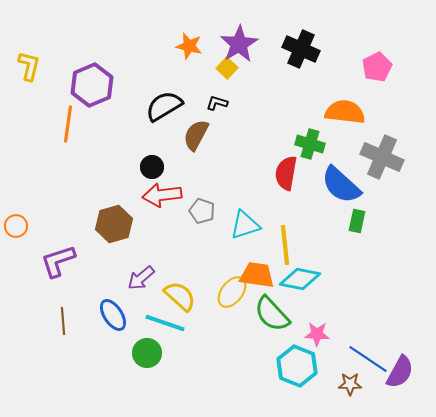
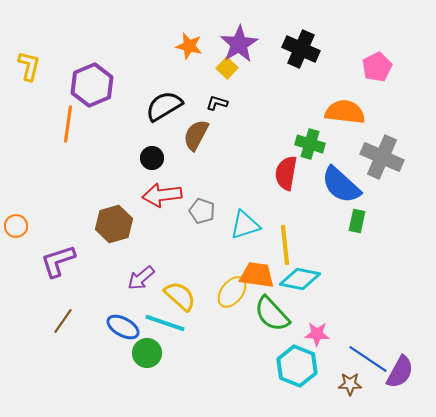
black circle: moved 9 px up
blue ellipse: moved 10 px right, 12 px down; rotated 28 degrees counterclockwise
brown line: rotated 40 degrees clockwise
